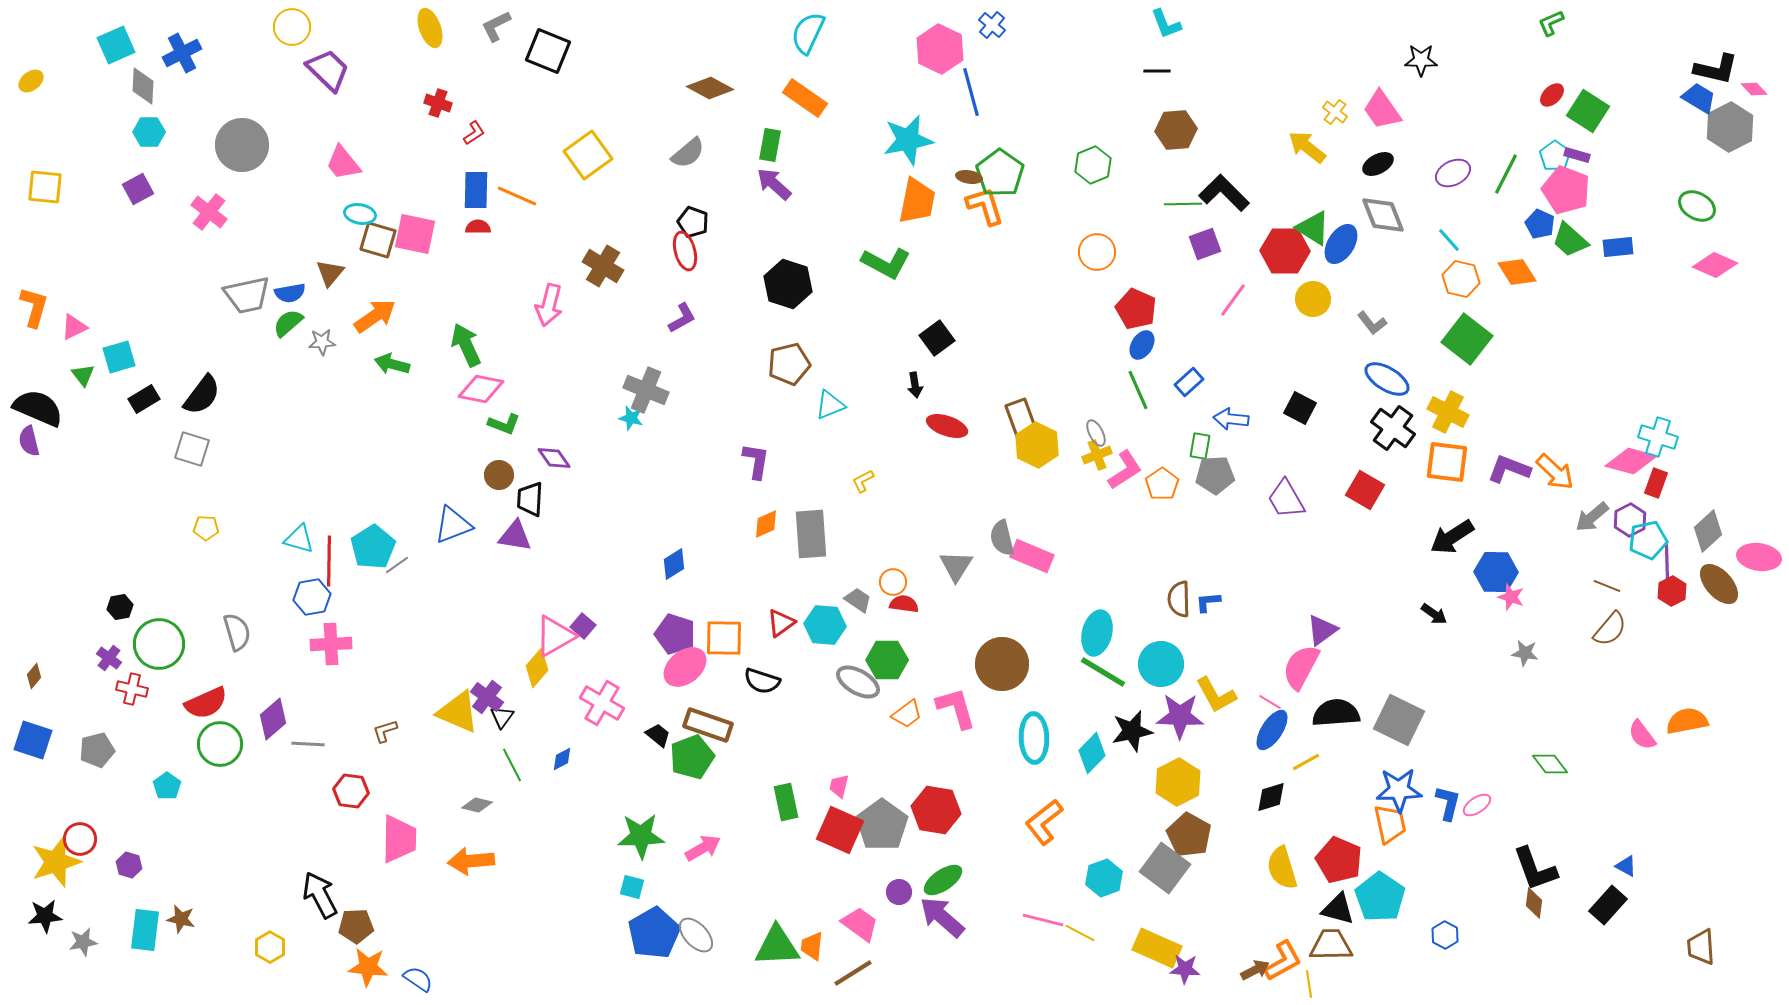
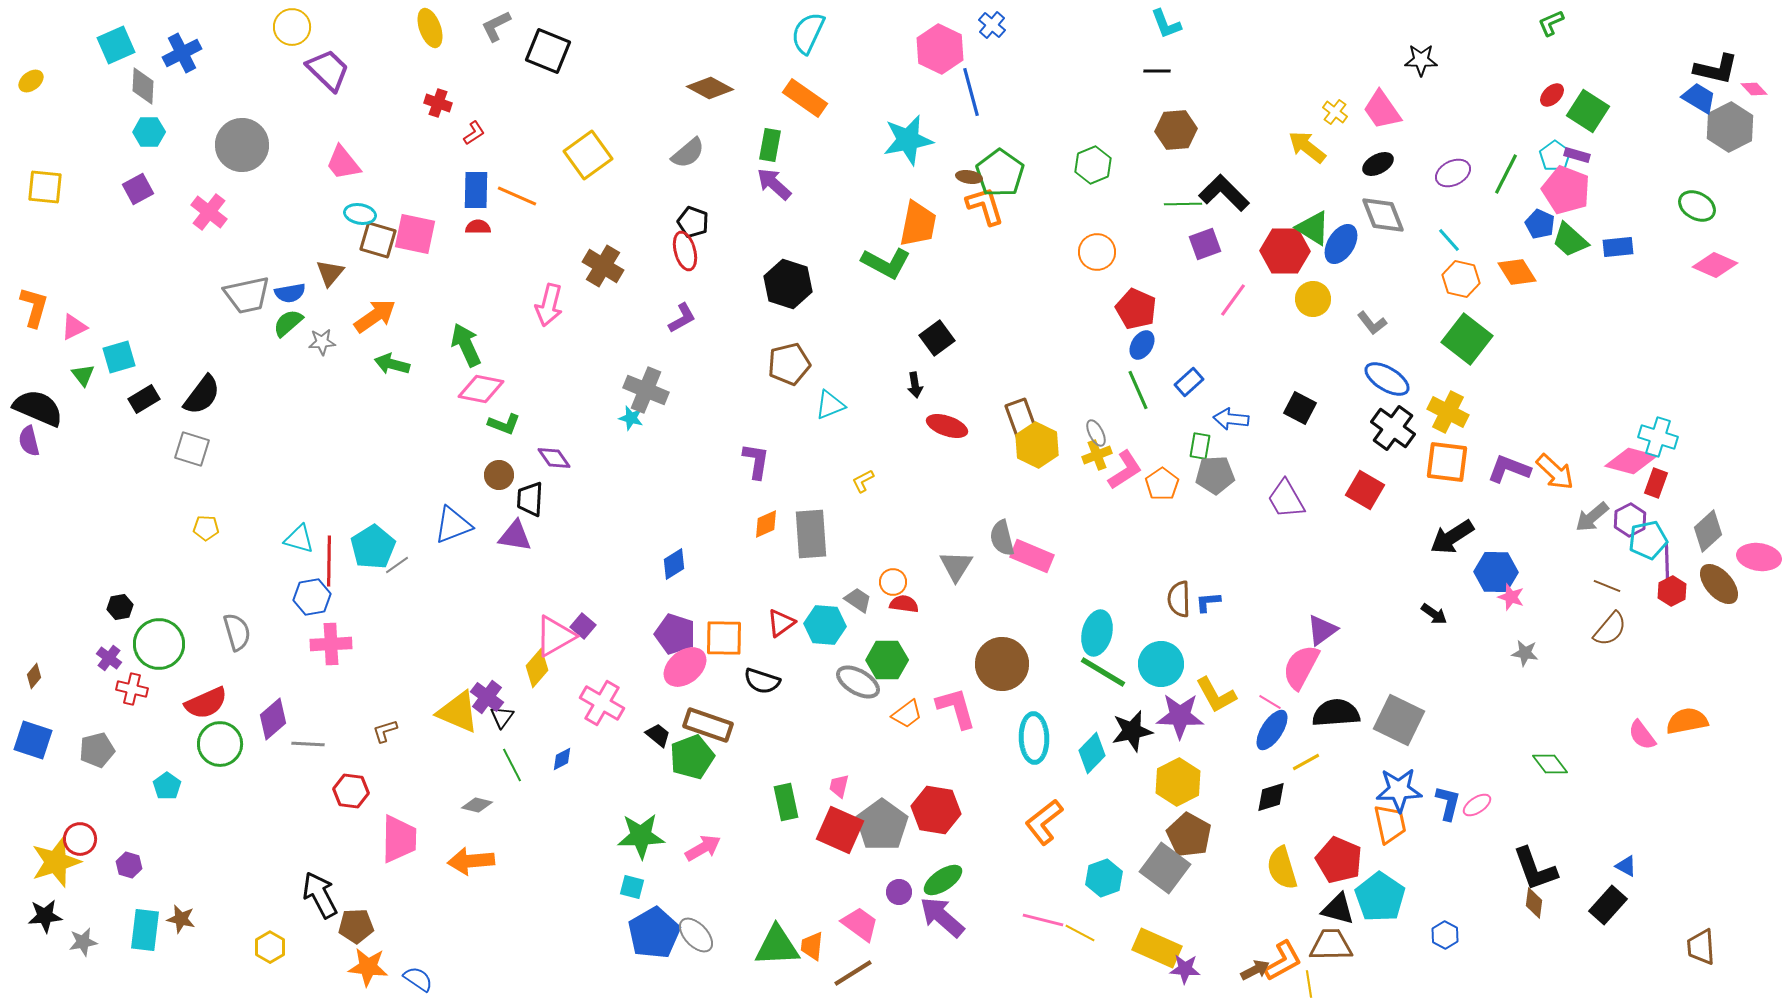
orange trapezoid at (917, 201): moved 1 px right, 23 px down
